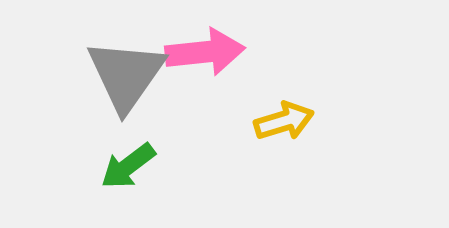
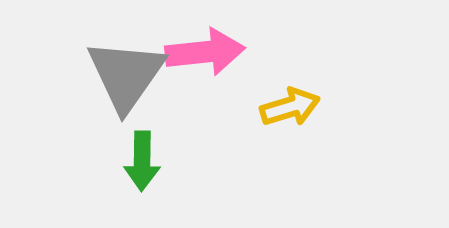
yellow arrow: moved 6 px right, 14 px up
green arrow: moved 14 px right, 5 px up; rotated 52 degrees counterclockwise
